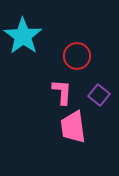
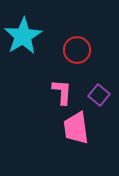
cyan star: rotated 6 degrees clockwise
red circle: moved 6 px up
pink trapezoid: moved 3 px right, 1 px down
